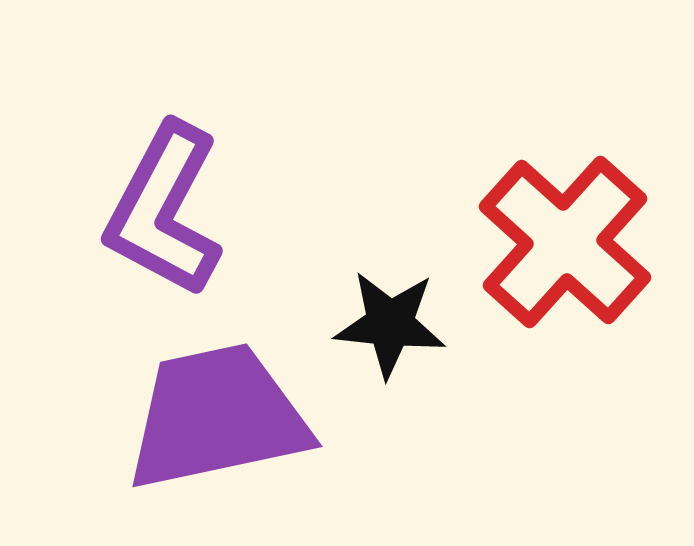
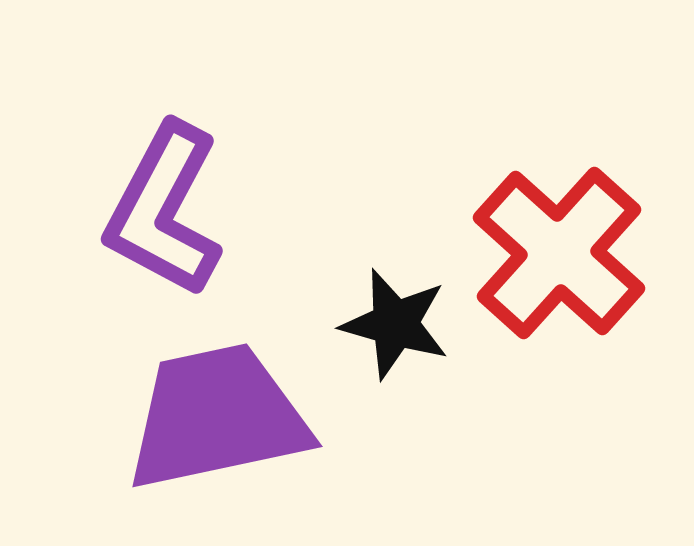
red cross: moved 6 px left, 11 px down
black star: moved 5 px right; rotated 10 degrees clockwise
